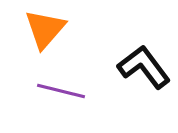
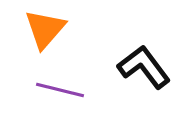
purple line: moved 1 px left, 1 px up
